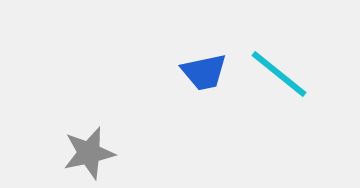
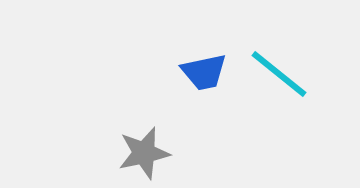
gray star: moved 55 px right
